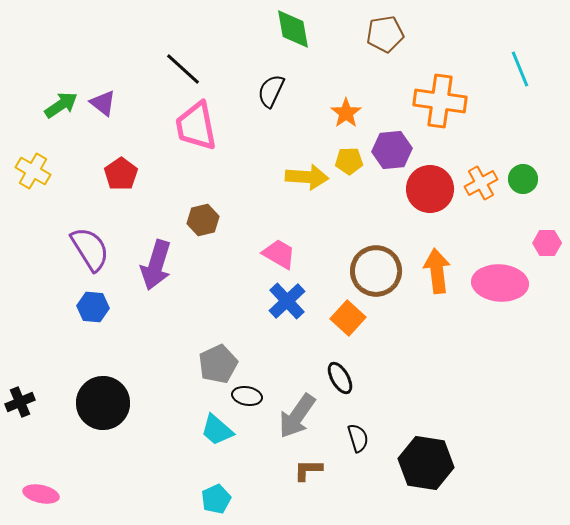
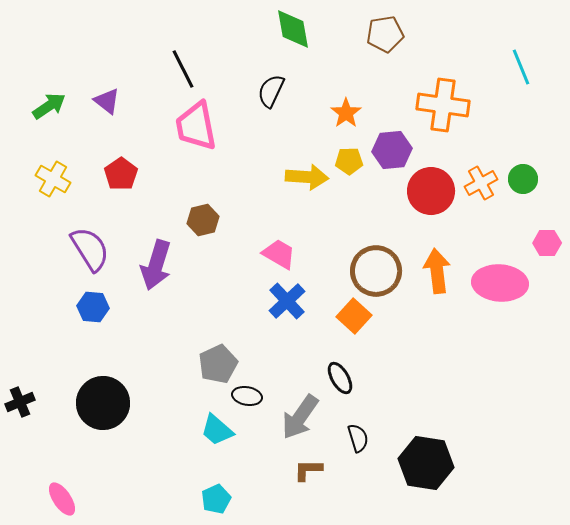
black line at (183, 69): rotated 21 degrees clockwise
cyan line at (520, 69): moved 1 px right, 2 px up
orange cross at (440, 101): moved 3 px right, 4 px down
purple triangle at (103, 103): moved 4 px right, 2 px up
green arrow at (61, 105): moved 12 px left, 1 px down
yellow cross at (33, 171): moved 20 px right, 8 px down
red circle at (430, 189): moved 1 px right, 2 px down
orange square at (348, 318): moved 6 px right, 2 px up
gray arrow at (297, 416): moved 3 px right, 1 px down
pink ellipse at (41, 494): moved 21 px right, 5 px down; rotated 44 degrees clockwise
